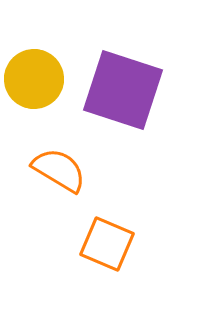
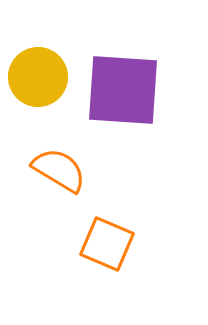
yellow circle: moved 4 px right, 2 px up
purple square: rotated 14 degrees counterclockwise
